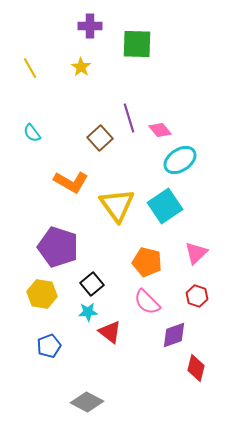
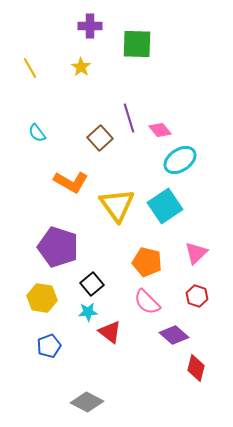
cyan semicircle: moved 5 px right
yellow hexagon: moved 4 px down
purple diamond: rotated 60 degrees clockwise
